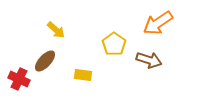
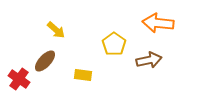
orange arrow: rotated 40 degrees clockwise
brown arrow: rotated 30 degrees counterclockwise
red cross: rotated 10 degrees clockwise
